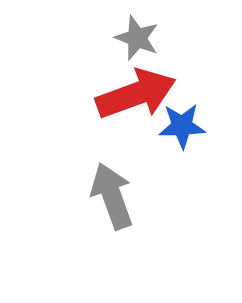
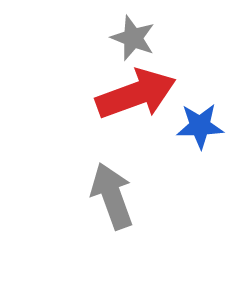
gray star: moved 4 px left
blue star: moved 18 px right
